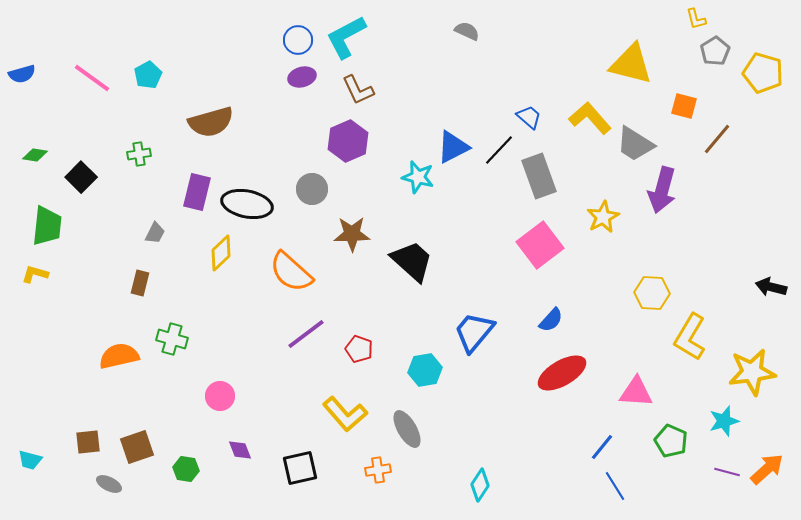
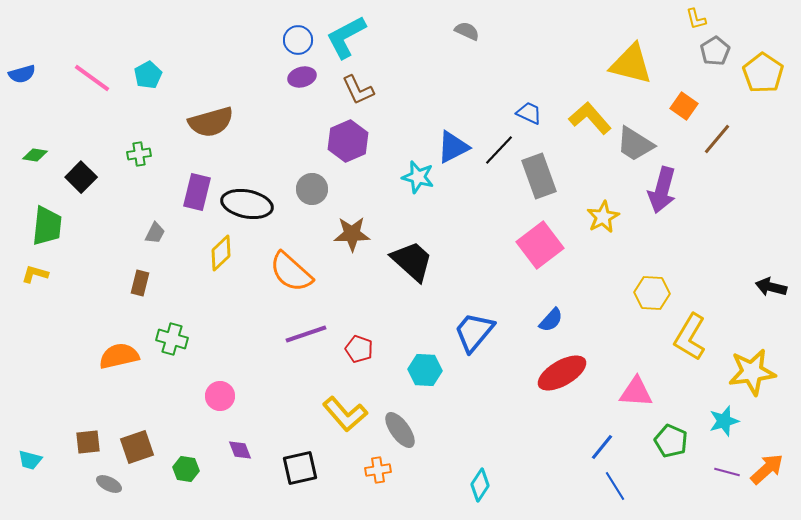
yellow pentagon at (763, 73): rotated 18 degrees clockwise
orange square at (684, 106): rotated 20 degrees clockwise
blue trapezoid at (529, 117): moved 4 px up; rotated 16 degrees counterclockwise
purple line at (306, 334): rotated 18 degrees clockwise
cyan hexagon at (425, 370): rotated 12 degrees clockwise
gray ellipse at (407, 429): moved 7 px left, 1 px down; rotated 6 degrees counterclockwise
